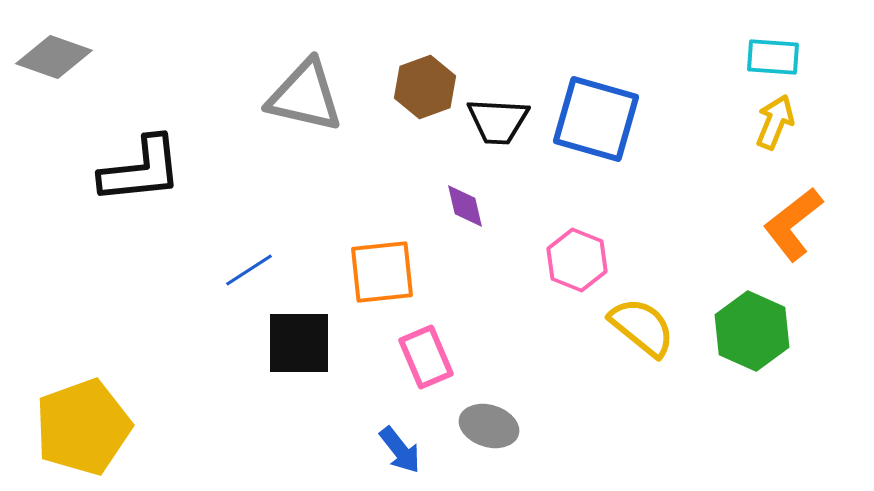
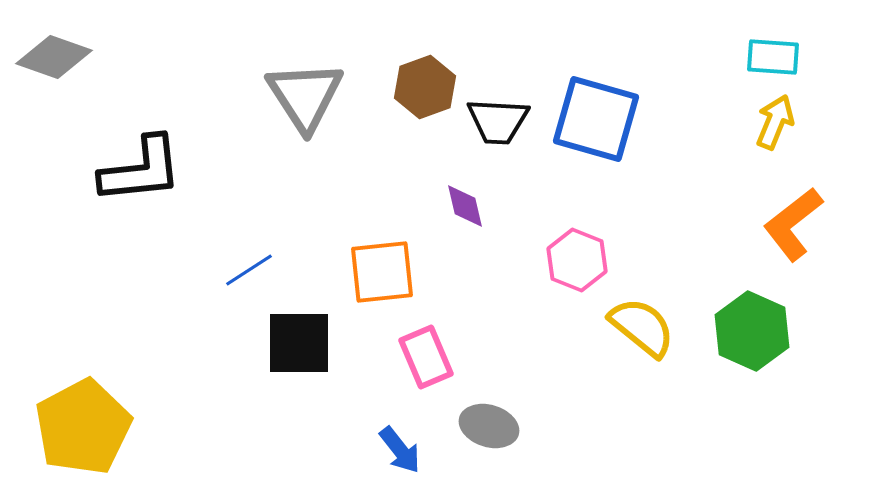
gray triangle: rotated 44 degrees clockwise
yellow pentagon: rotated 8 degrees counterclockwise
